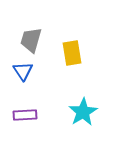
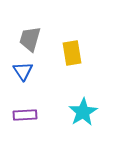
gray trapezoid: moved 1 px left, 1 px up
